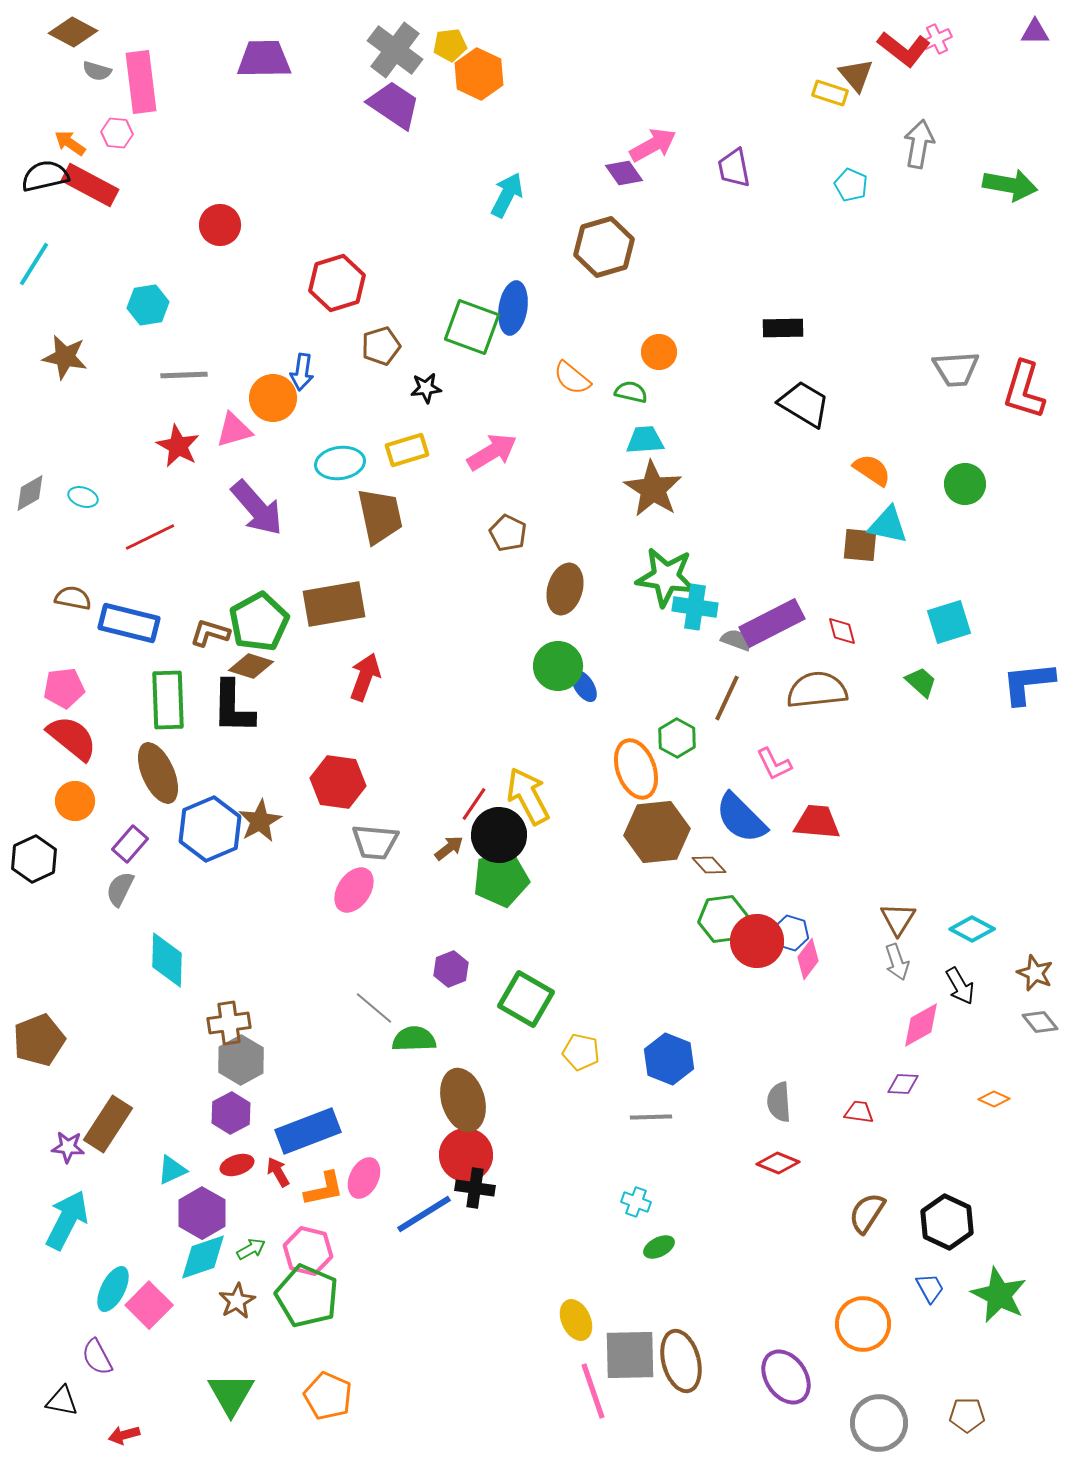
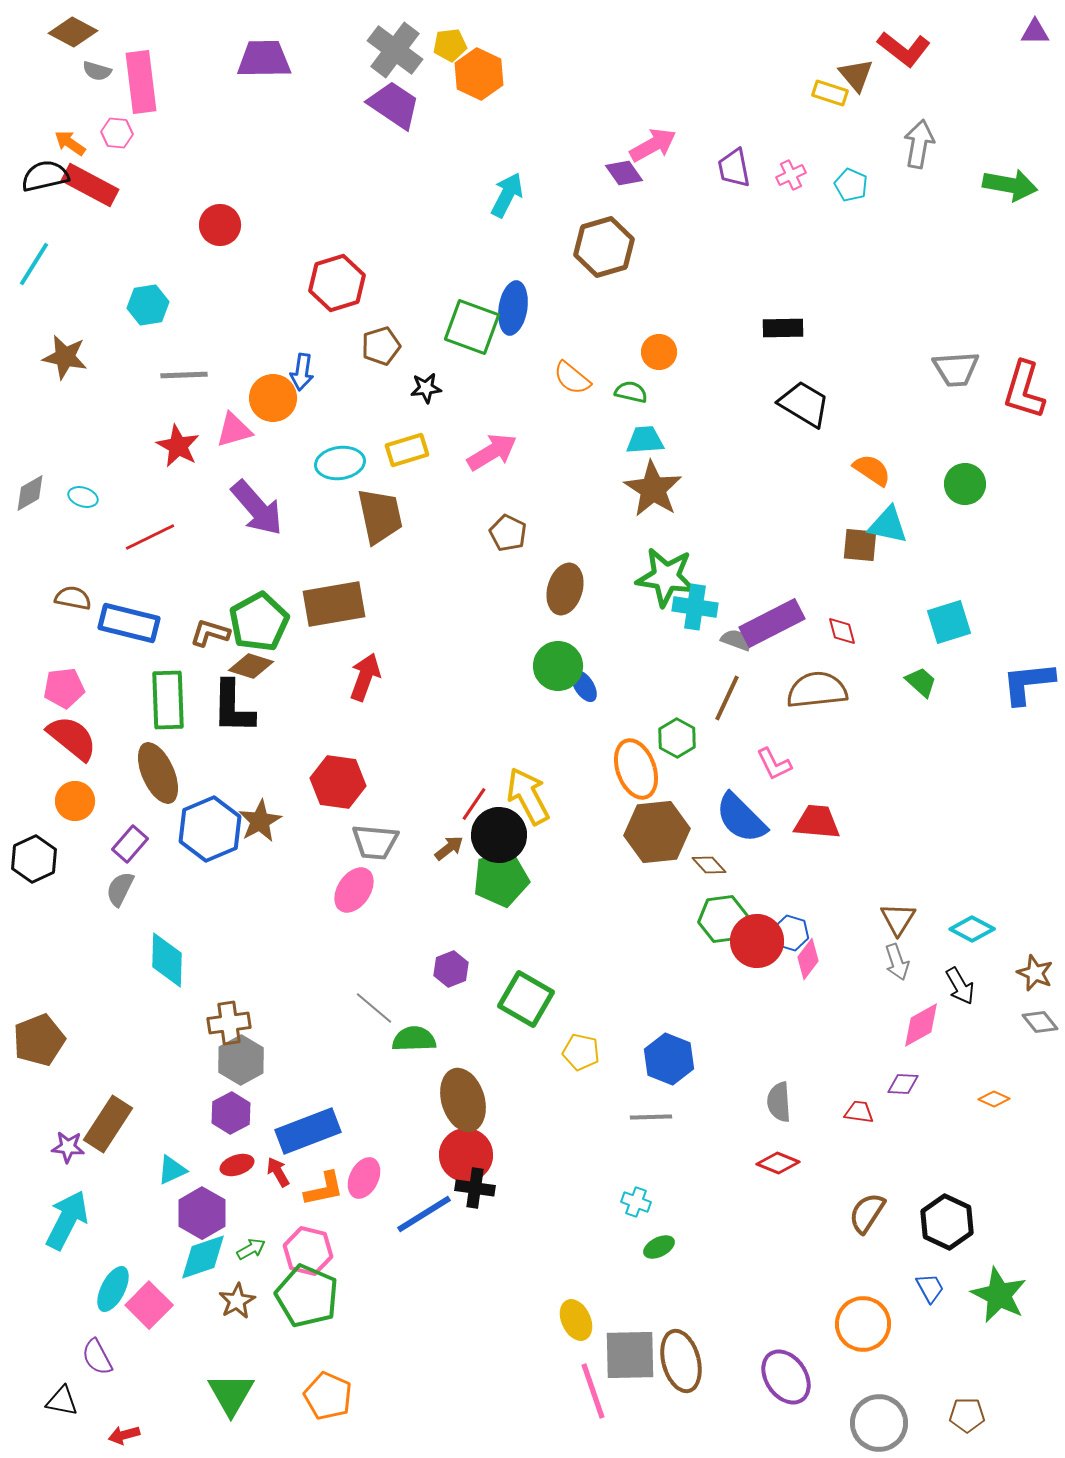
pink cross at (937, 39): moved 146 px left, 136 px down
